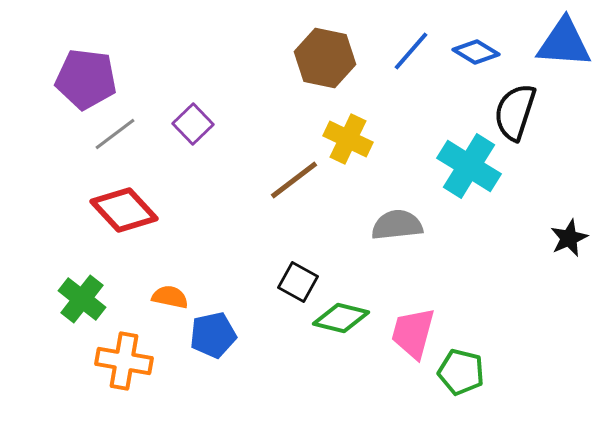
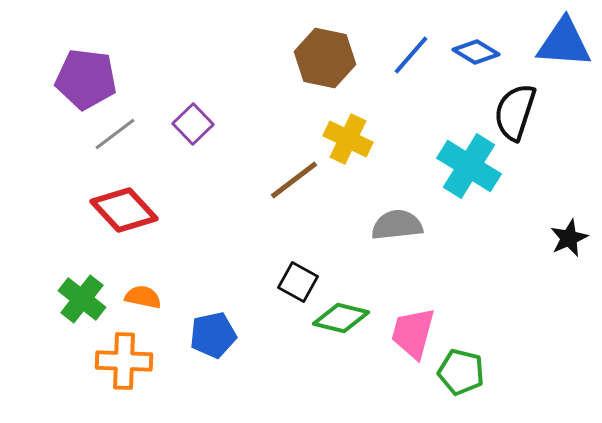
blue line: moved 4 px down
orange semicircle: moved 27 px left
orange cross: rotated 8 degrees counterclockwise
